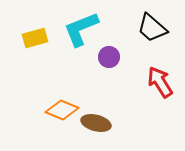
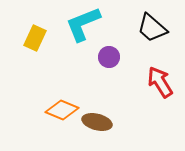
cyan L-shape: moved 2 px right, 5 px up
yellow rectangle: rotated 50 degrees counterclockwise
brown ellipse: moved 1 px right, 1 px up
